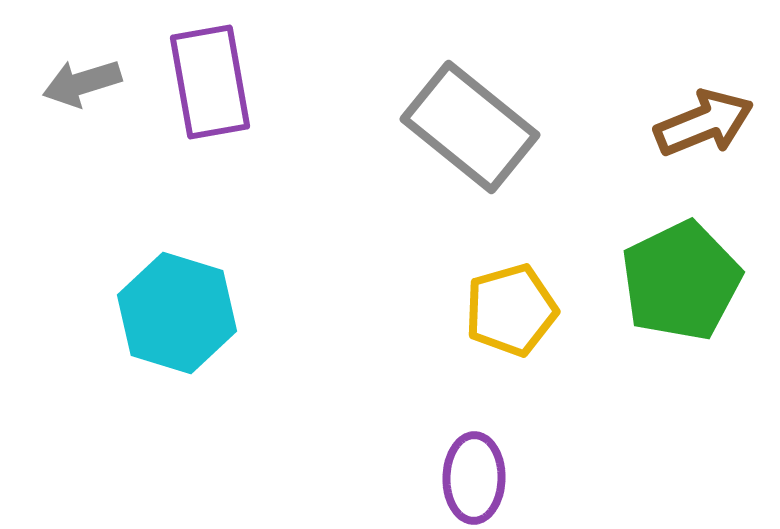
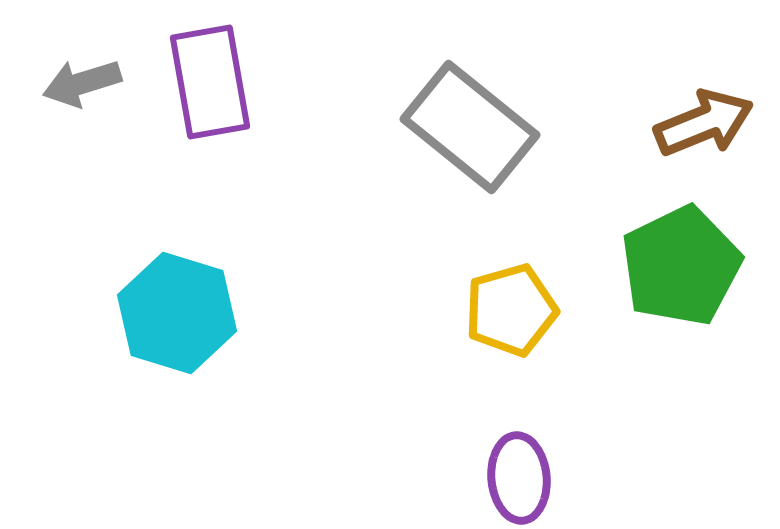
green pentagon: moved 15 px up
purple ellipse: moved 45 px right; rotated 6 degrees counterclockwise
